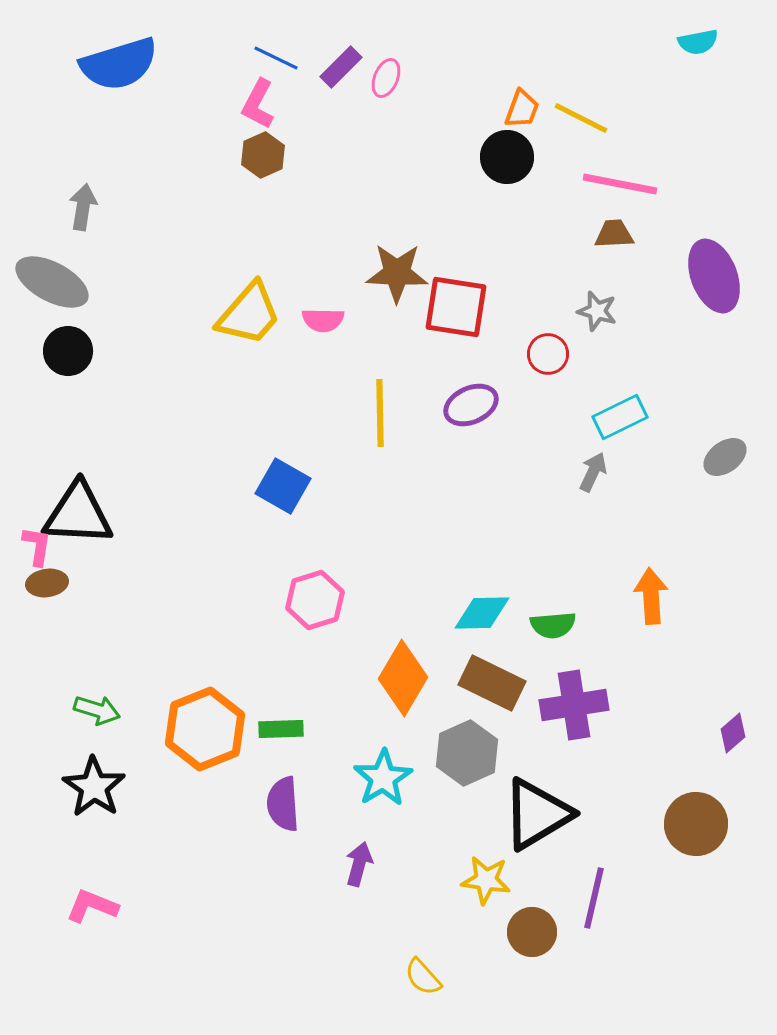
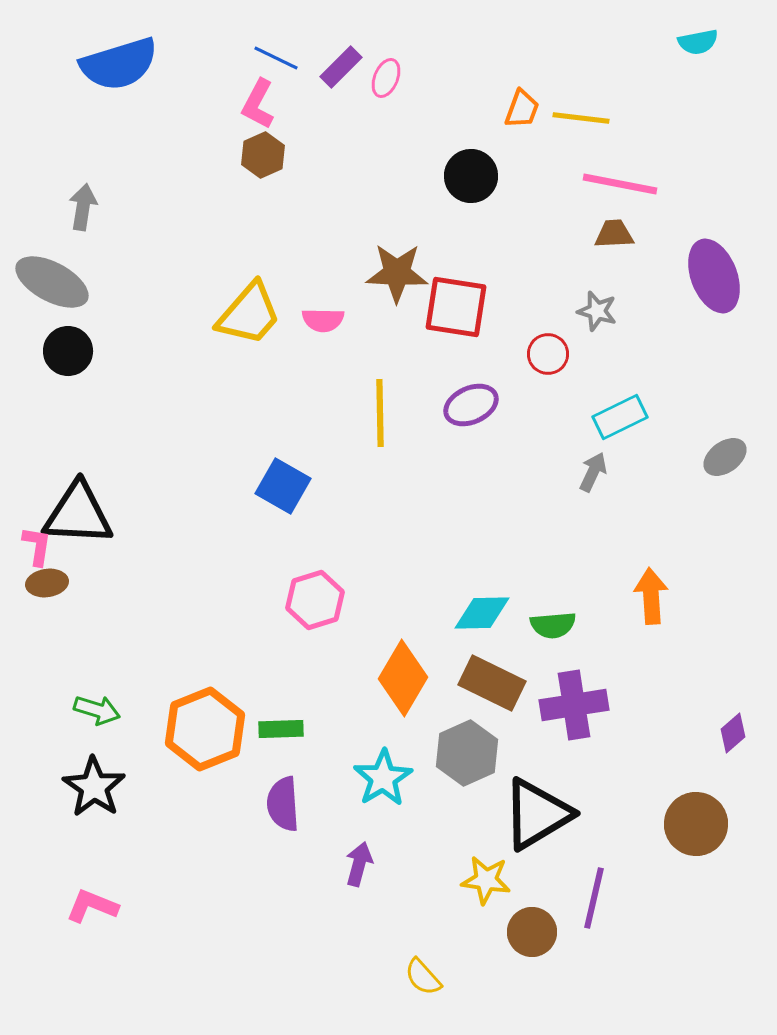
yellow line at (581, 118): rotated 20 degrees counterclockwise
black circle at (507, 157): moved 36 px left, 19 px down
